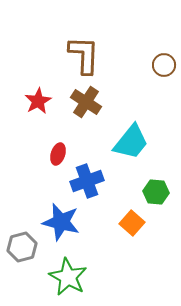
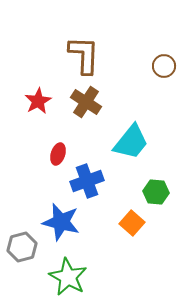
brown circle: moved 1 px down
